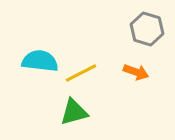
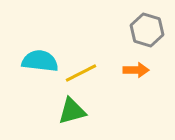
gray hexagon: moved 1 px down
orange arrow: moved 2 px up; rotated 20 degrees counterclockwise
green triangle: moved 2 px left, 1 px up
